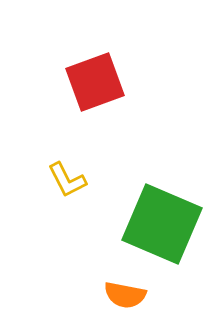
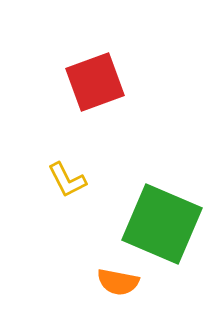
orange semicircle: moved 7 px left, 13 px up
